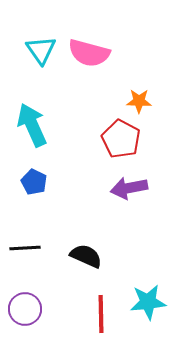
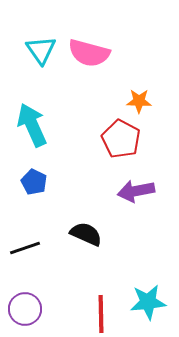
purple arrow: moved 7 px right, 3 px down
black line: rotated 16 degrees counterclockwise
black semicircle: moved 22 px up
